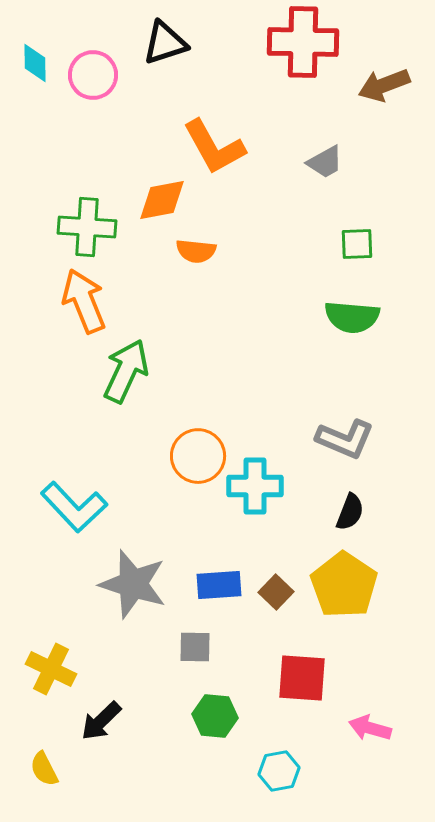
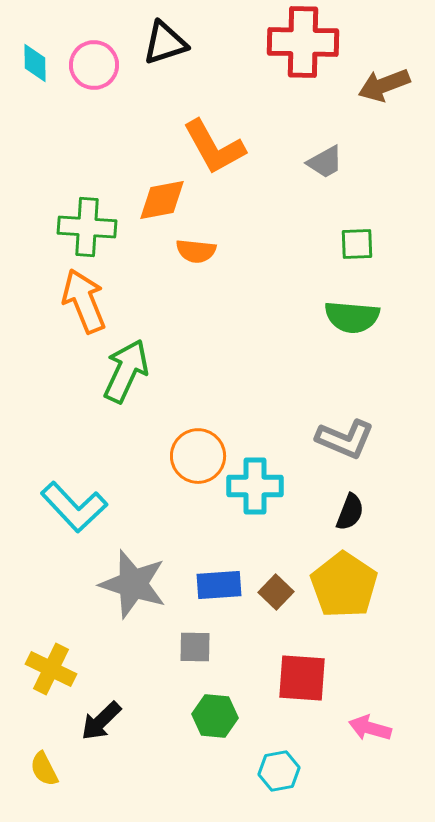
pink circle: moved 1 px right, 10 px up
